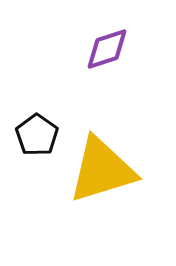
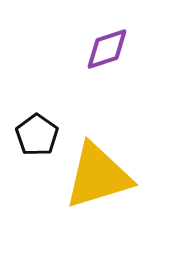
yellow triangle: moved 4 px left, 6 px down
